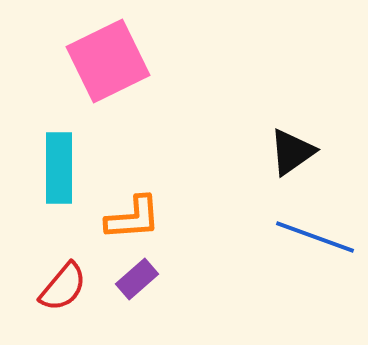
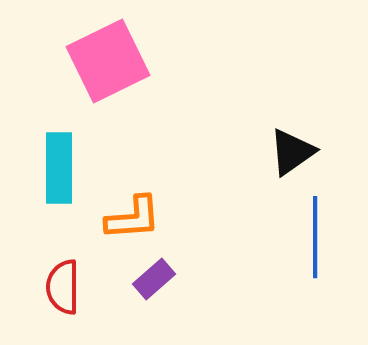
blue line: rotated 70 degrees clockwise
purple rectangle: moved 17 px right
red semicircle: rotated 140 degrees clockwise
